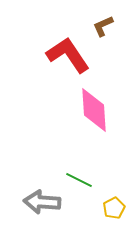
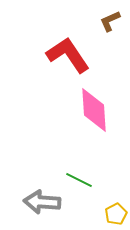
brown L-shape: moved 7 px right, 5 px up
yellow pentagon: moved 2 px right, 6 px down
